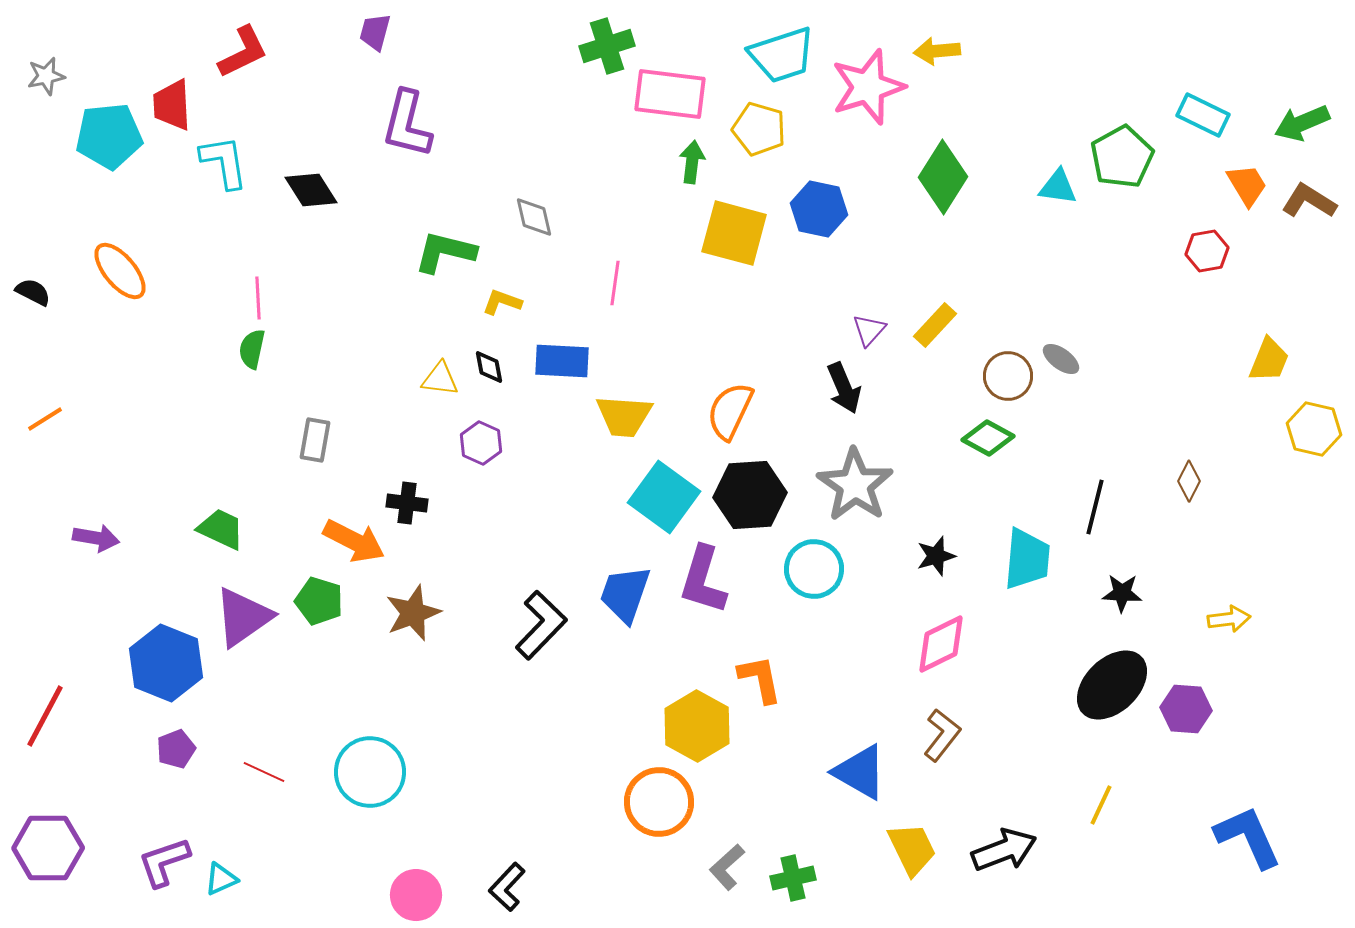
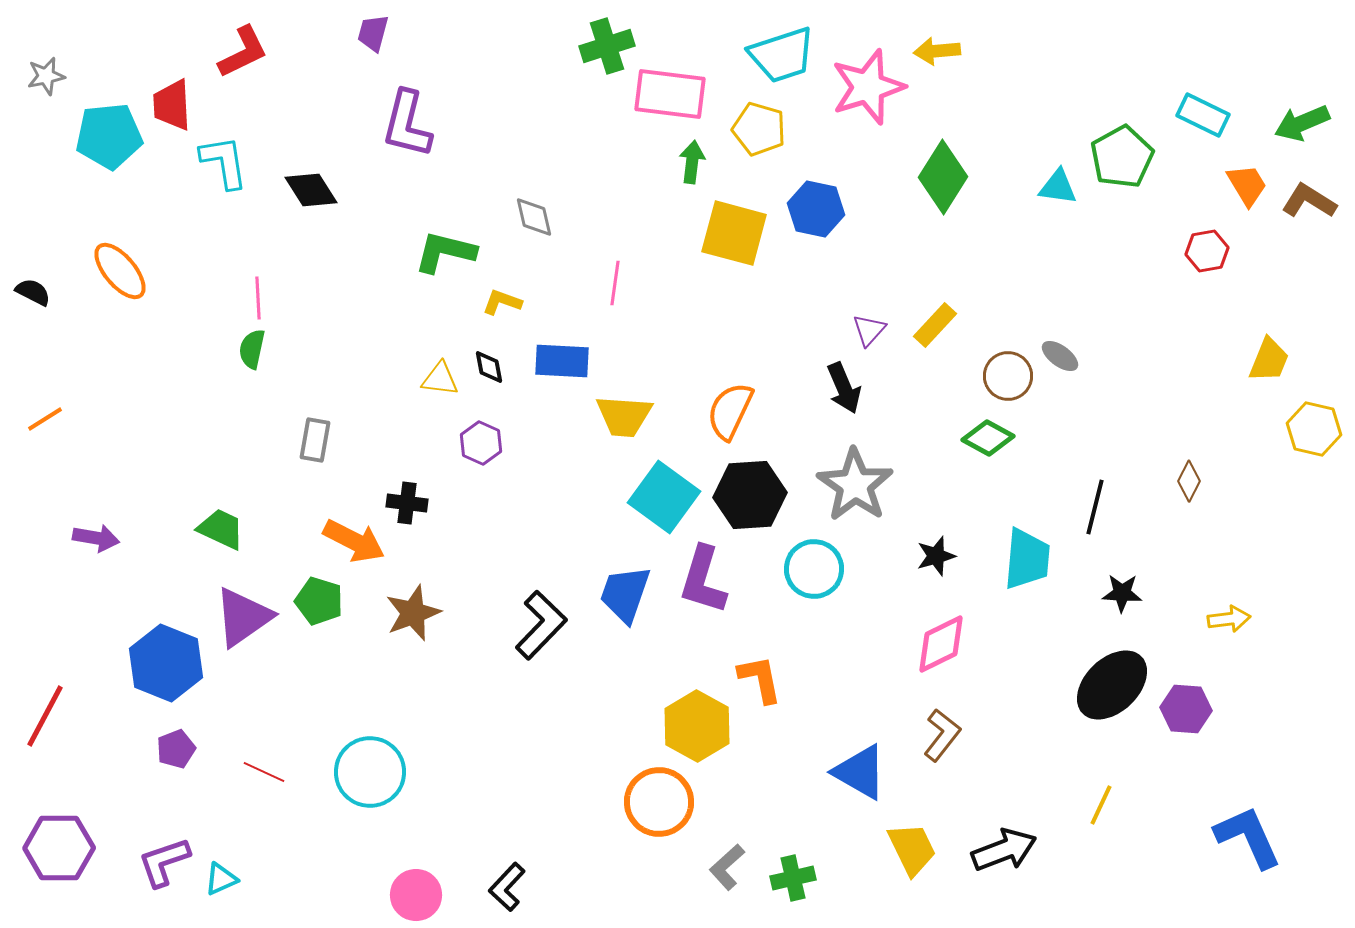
purple trapezoid at (375, 32): moved 2 px left, 1 px down
blue hexagon at (819, 209): moved 3 px left
gray ellipse at (1061, 359): moved 1 px left, 3 px up
purple hexagon at (48, 848): moved 11 px right
